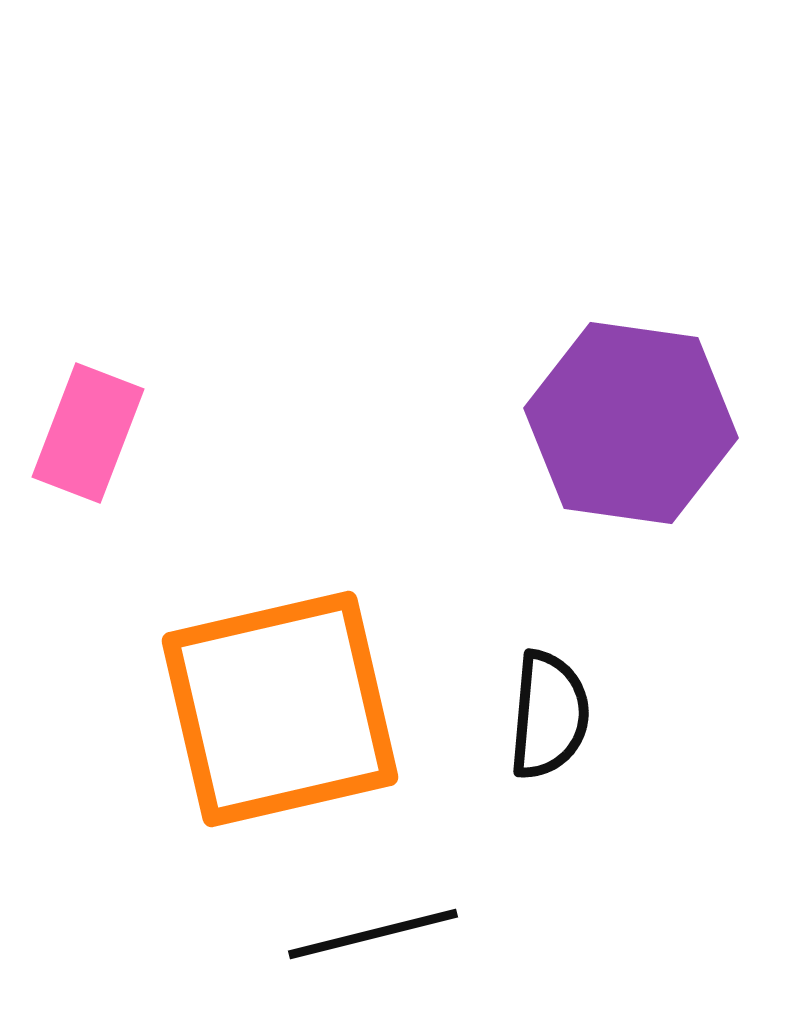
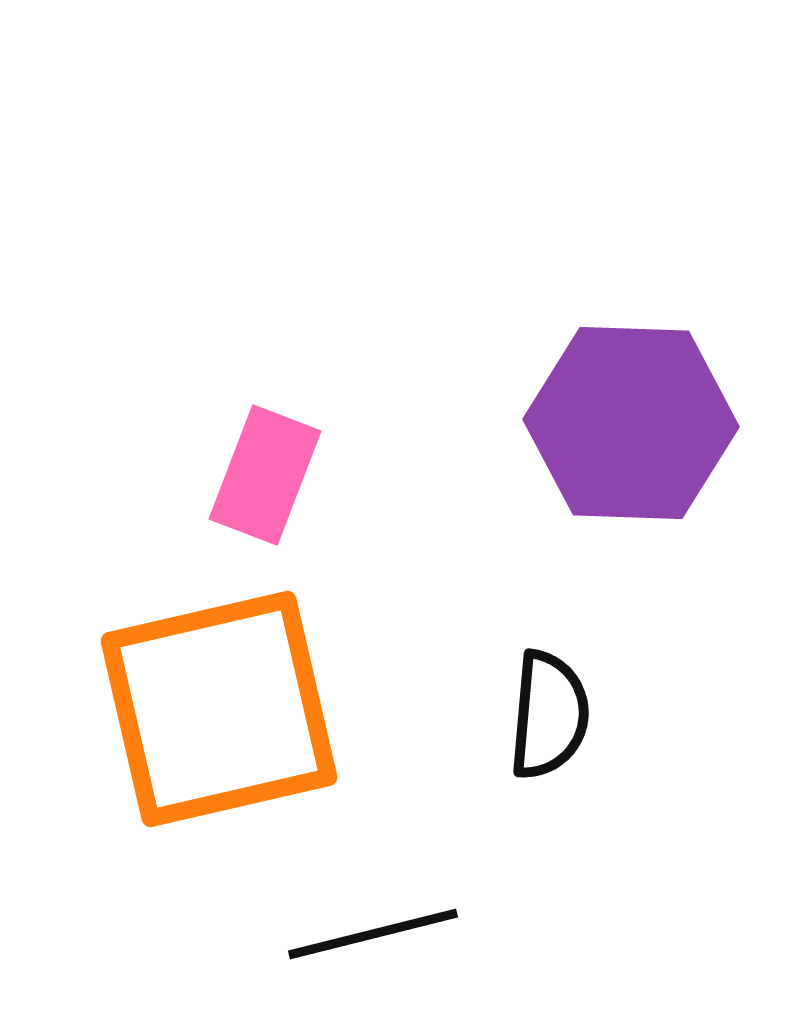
purple hexagon: rotated 6 degrees counterclockwise
pink rectangle: moved 177 px right, 42 px down
orange square: moved 61 px left
